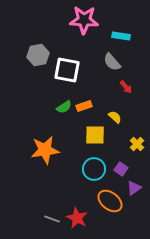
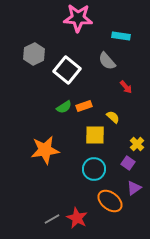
pink star: moved 6 px left, 2 px up
gray hexagon: moved 4 px left, 1 px up; rotated 15 degrees counterclockwise
gray semicircle: moved 5 px left, 1 px up
white square: rotated 28 degrees clockwise
yellow semicircle: moved 2 px left
purple square: moved 7 px right, 6 px up
gray line: rotated 49 degrees counterclockwise
